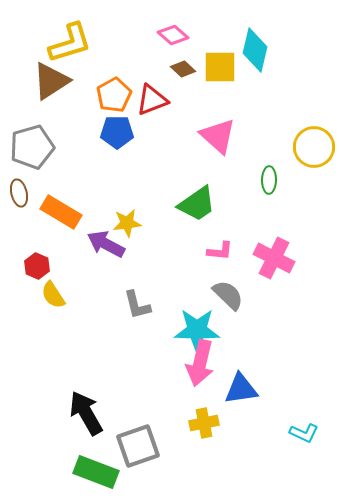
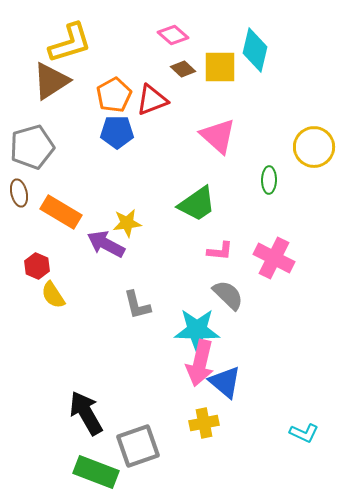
blue triangle: moved 16 px left, 7 px up; rotated 48 degrees clockwise
